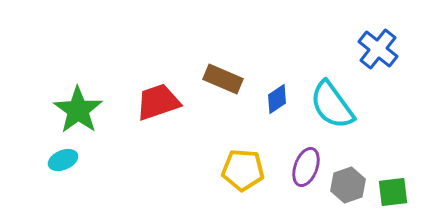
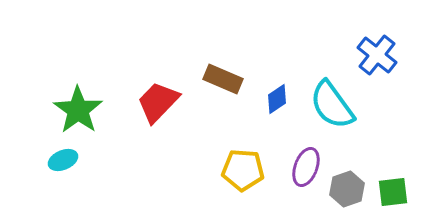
blue cross: moved 1 px left, 6 px down
red trapezoid: rotated 27 degrees counterclockwise
gray hexagon: moved 1 px left, 4 px down
